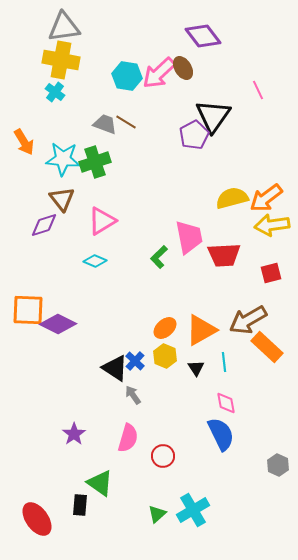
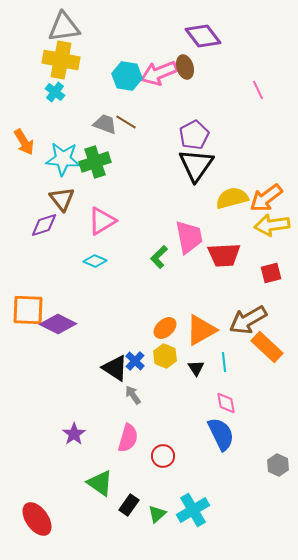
brown ellipse at (183, 68): moved 2 px right, 1 px up; rotated 15 degrees clockwise
pink arrow at (159, 73): rotated 21 degrees clockwise
black triangle at (213, 116): moved 17 px left, 49 px down
black rectangle at (80, 505): moved 49 px right; rotated 30 degrees clockwise
